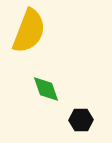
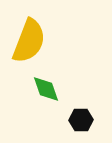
yellow semicircle: moved 10 px down
